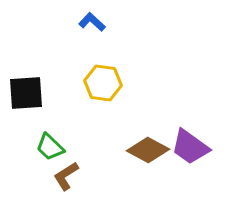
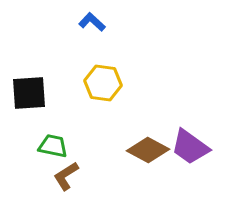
black square: moved 3 px right
green trapezoid: moved 3 px right, 1 px up; rotated 148 degrees clockwise
